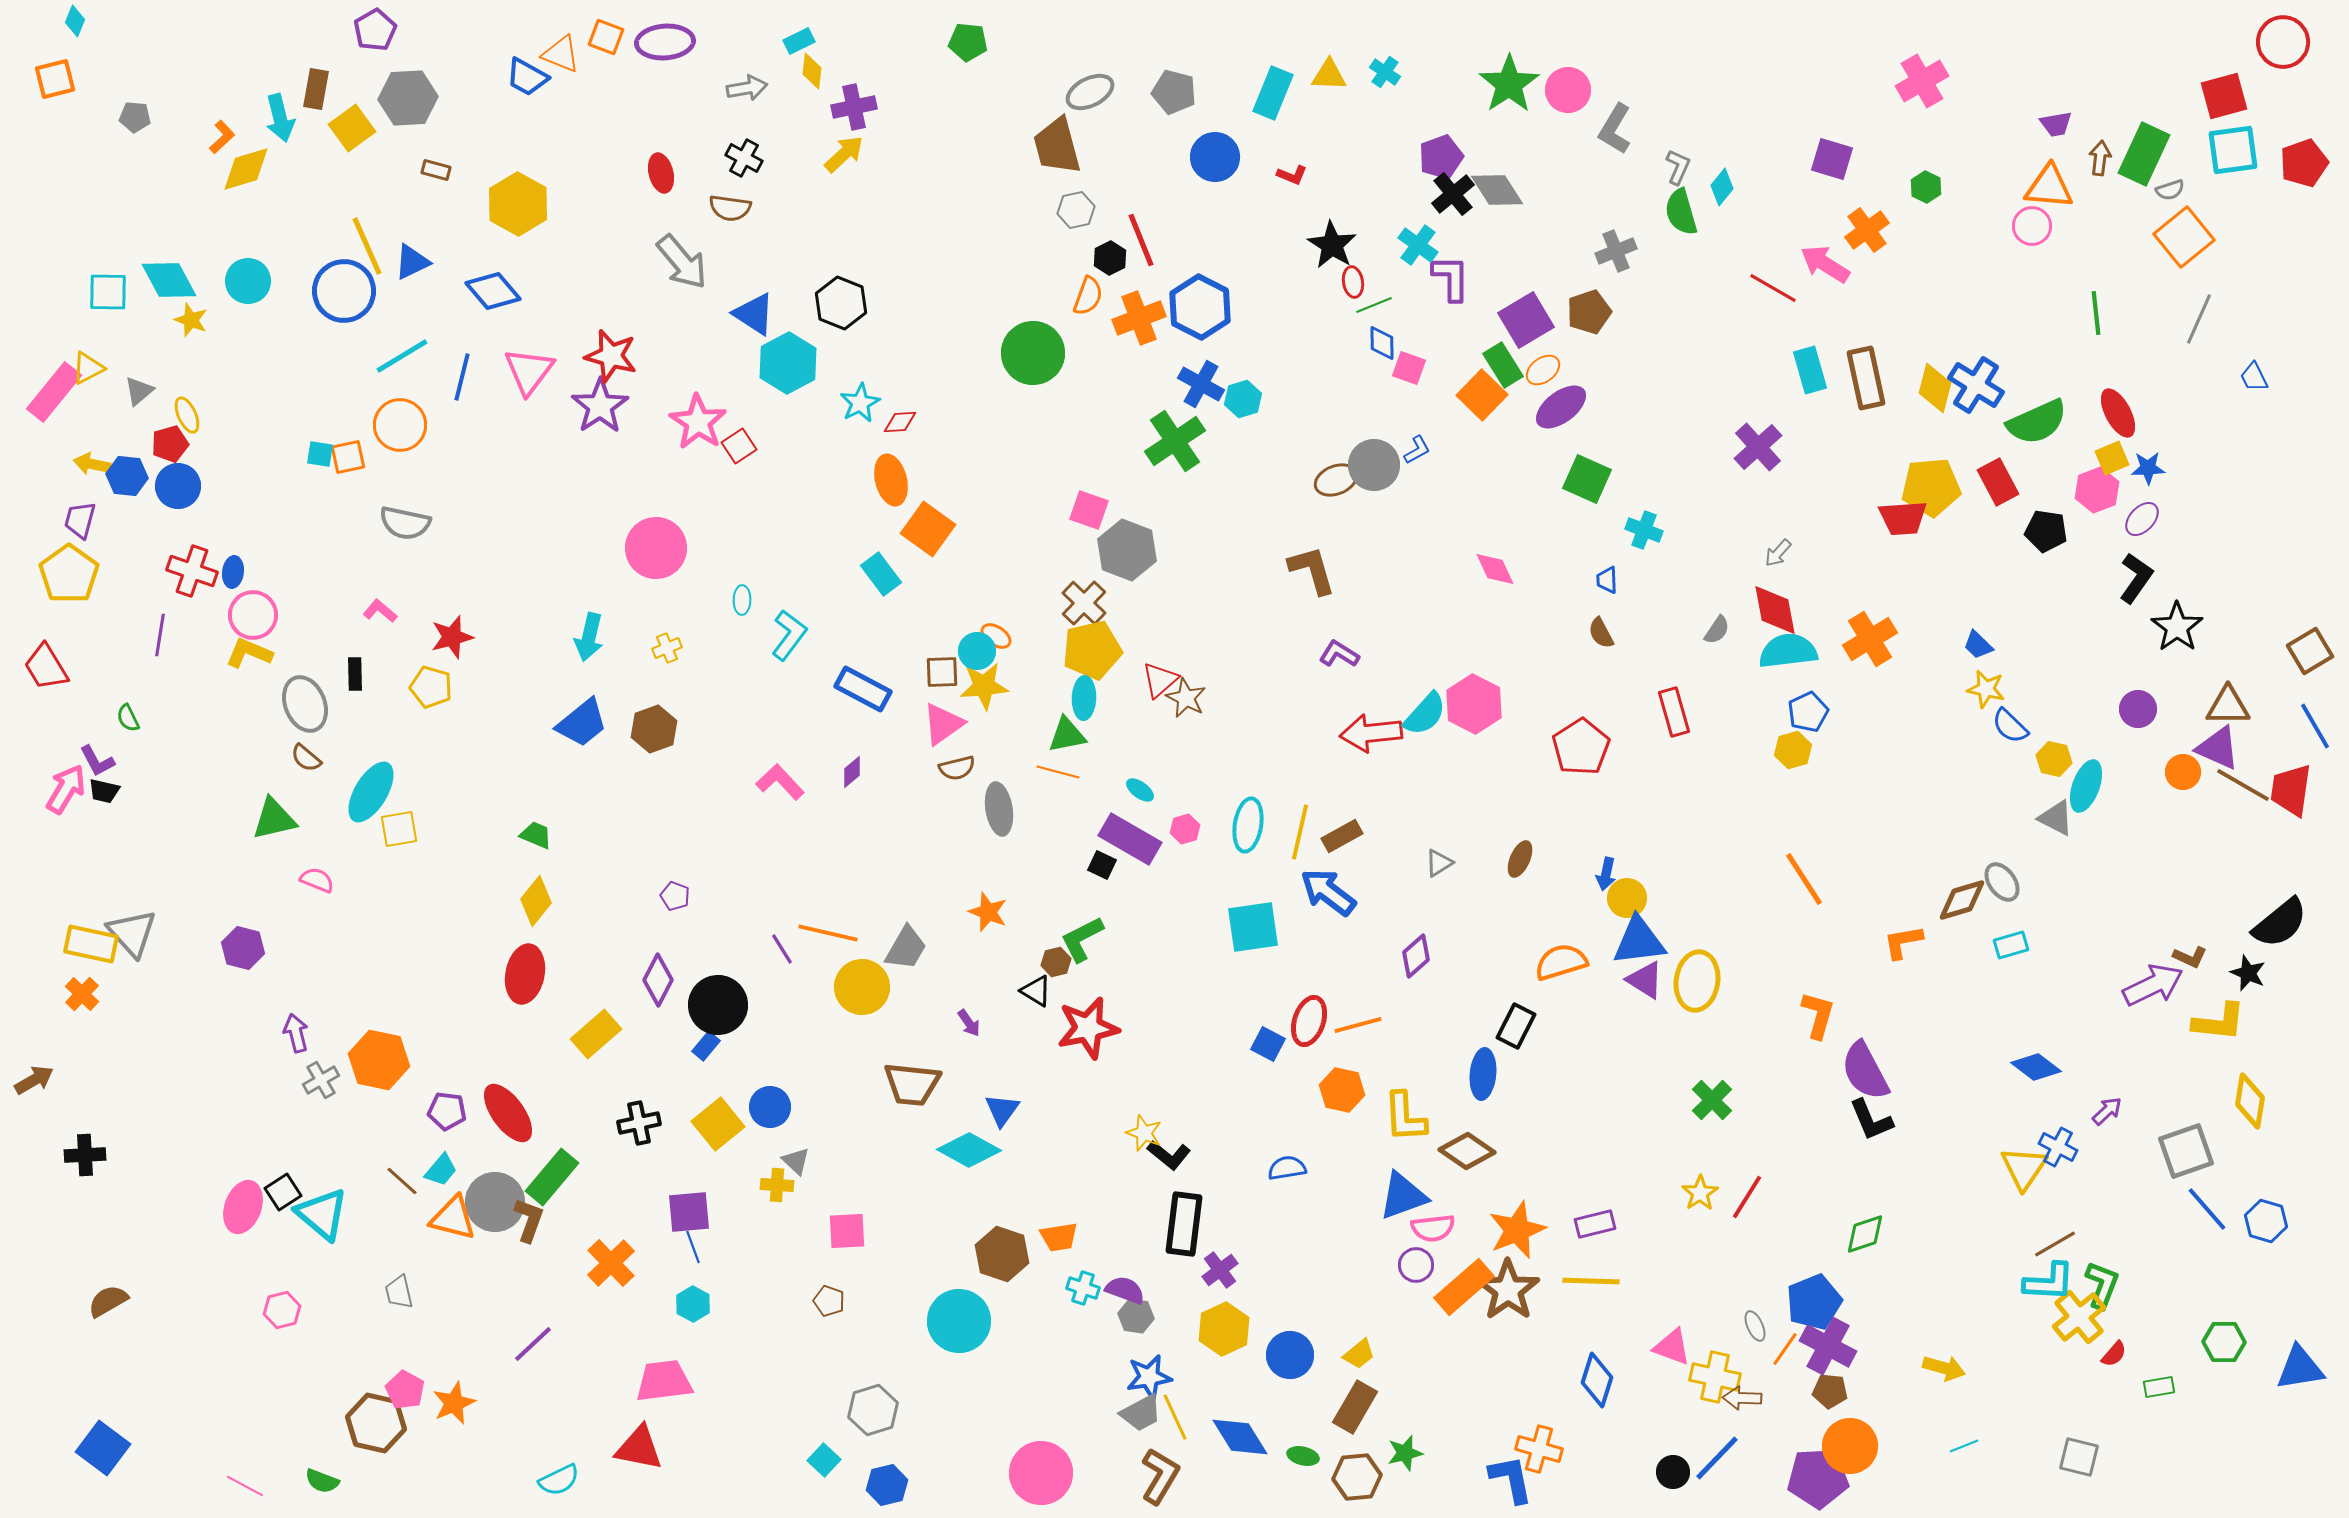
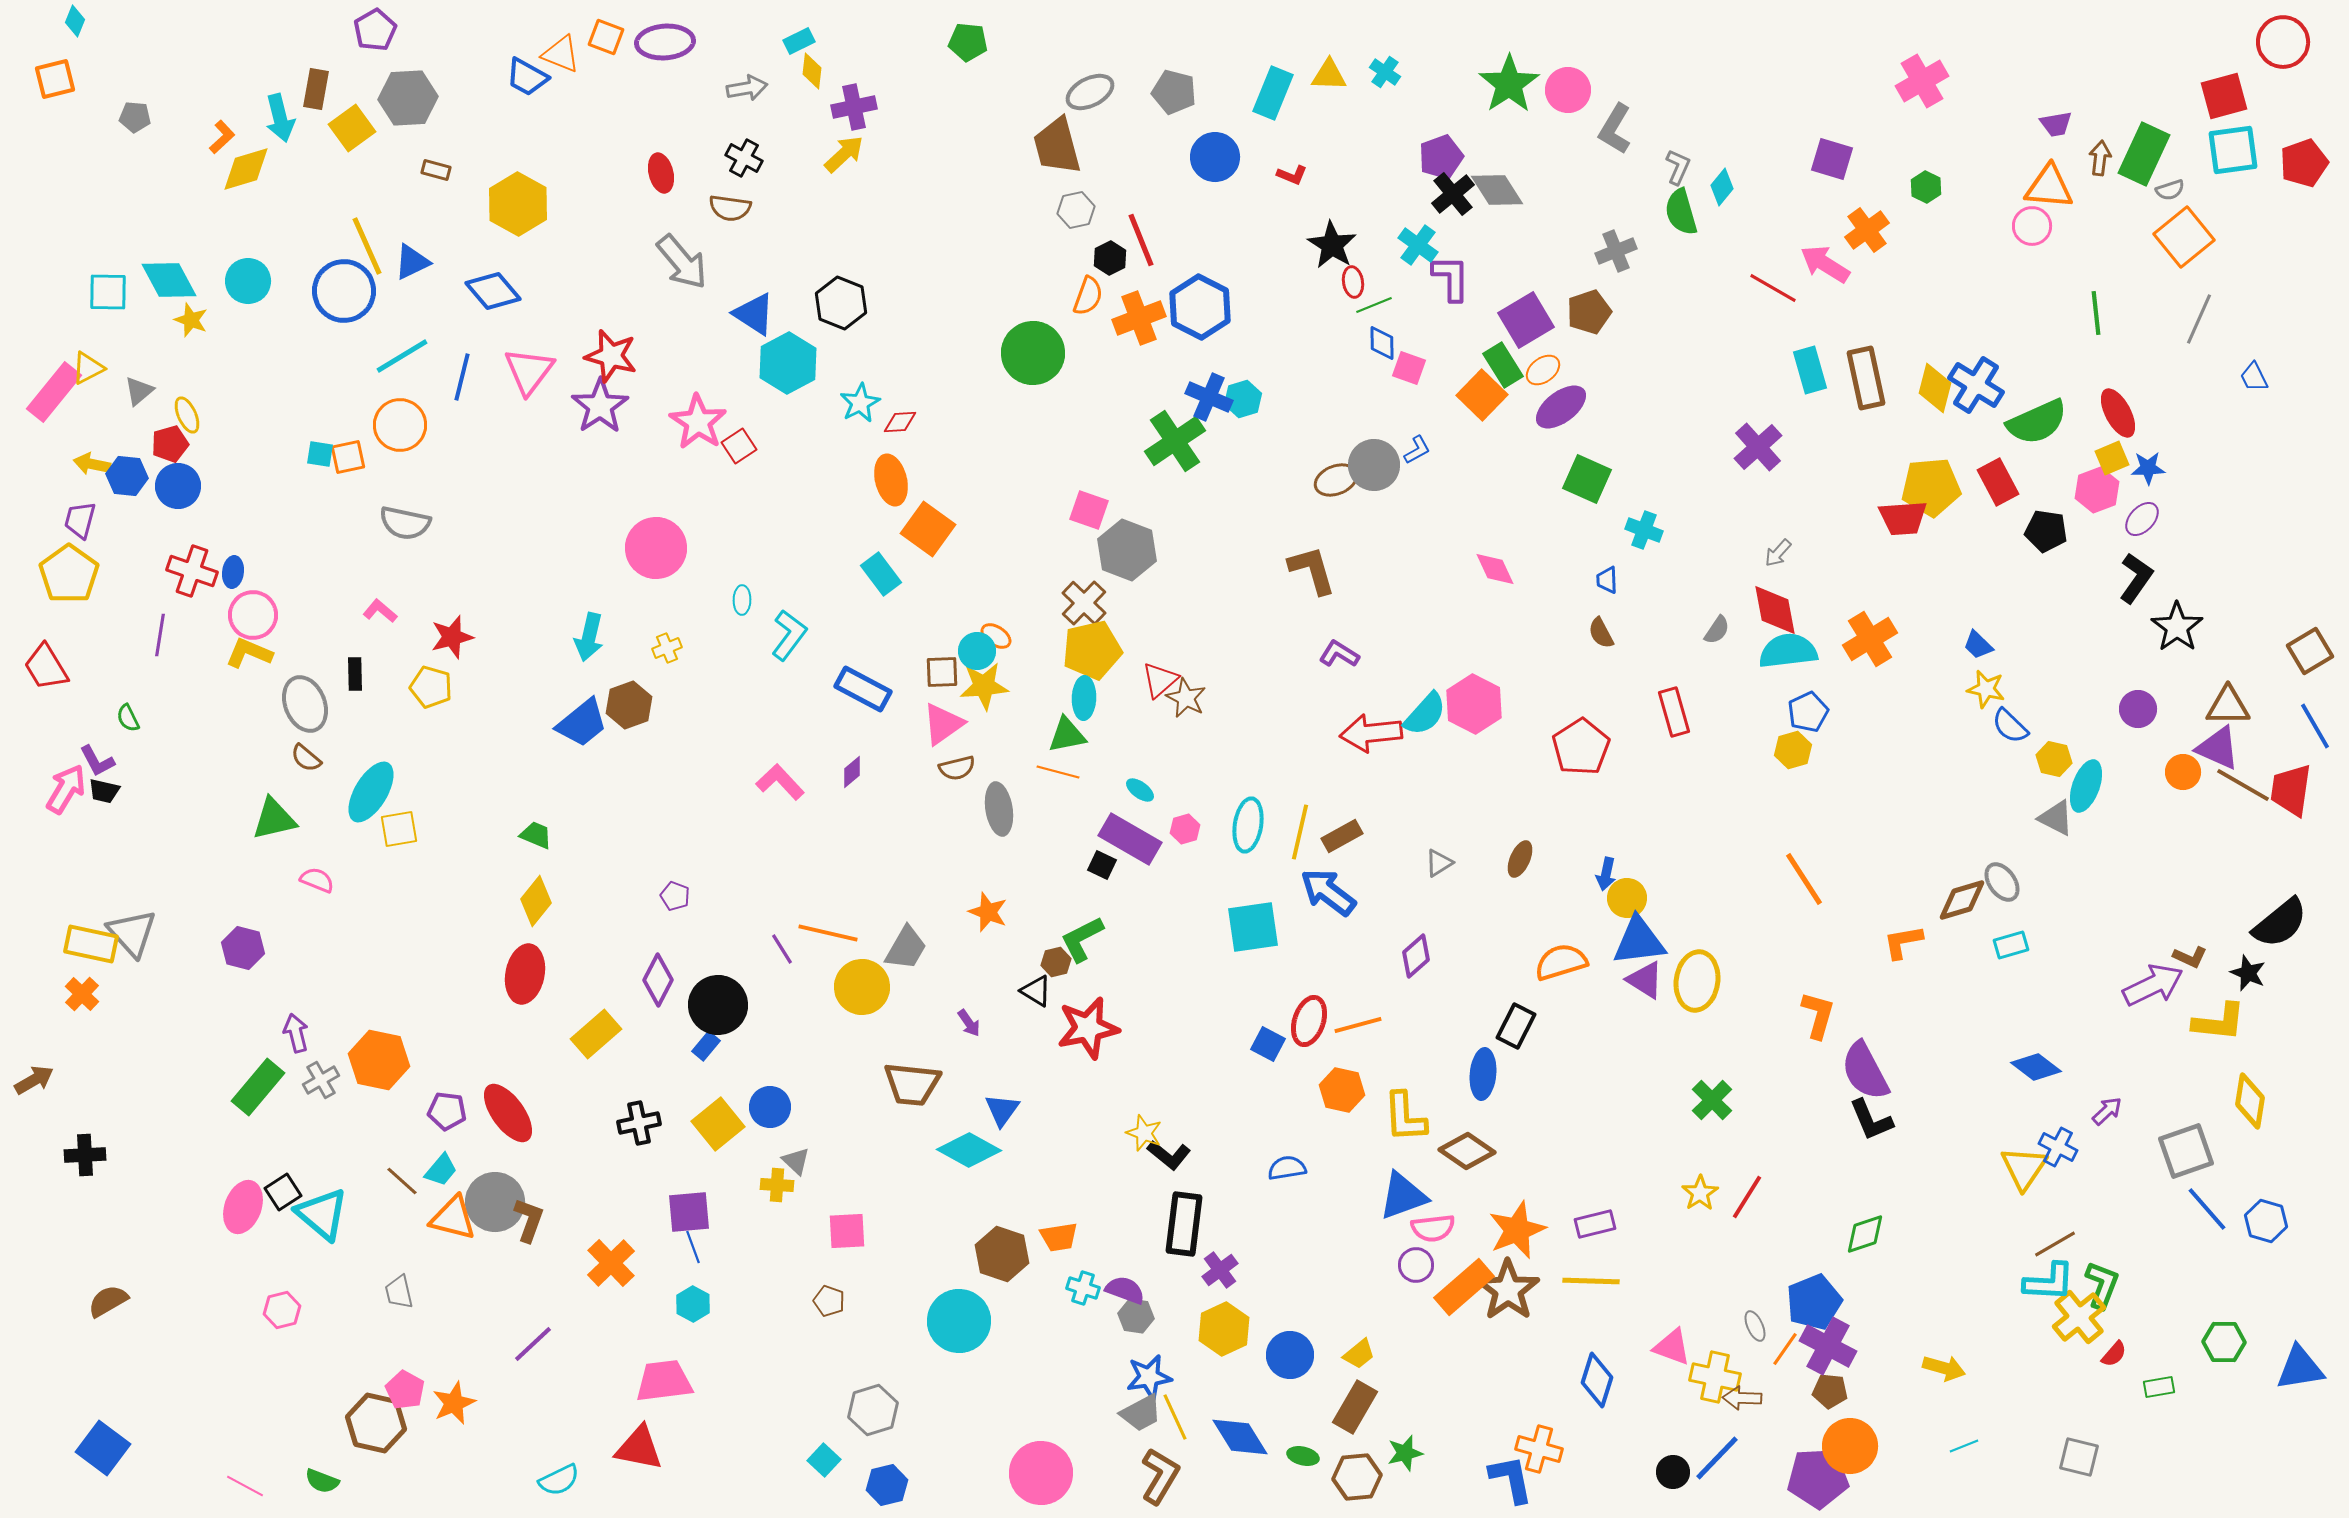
blue cross at (1201, 384): moved 8 px right, 13 px down; rotated 6 degrees counterclockwise
brown hexagon at (654, 729): moved 25 px left, 24 px up
green rectangle at (552, 1177): moved 294 px left, 90 px up
